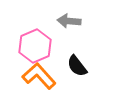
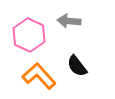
pink hexagon: moved 6 px left, 11 px up; rotated 12 degrees counterclockwise
